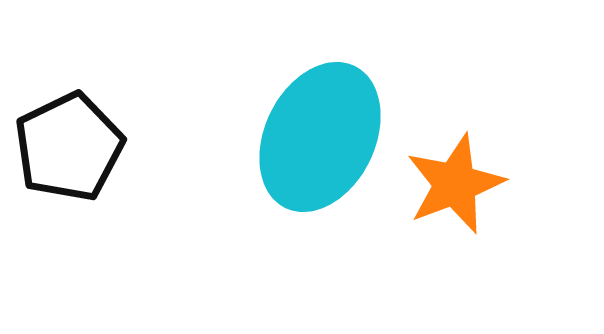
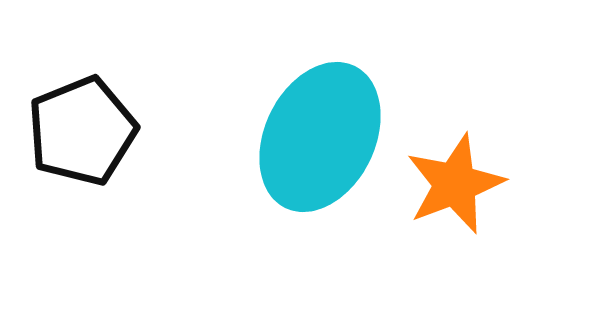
black pentagon: moved 13 px right, 16 px up; rotated 4 degrees clockwise
